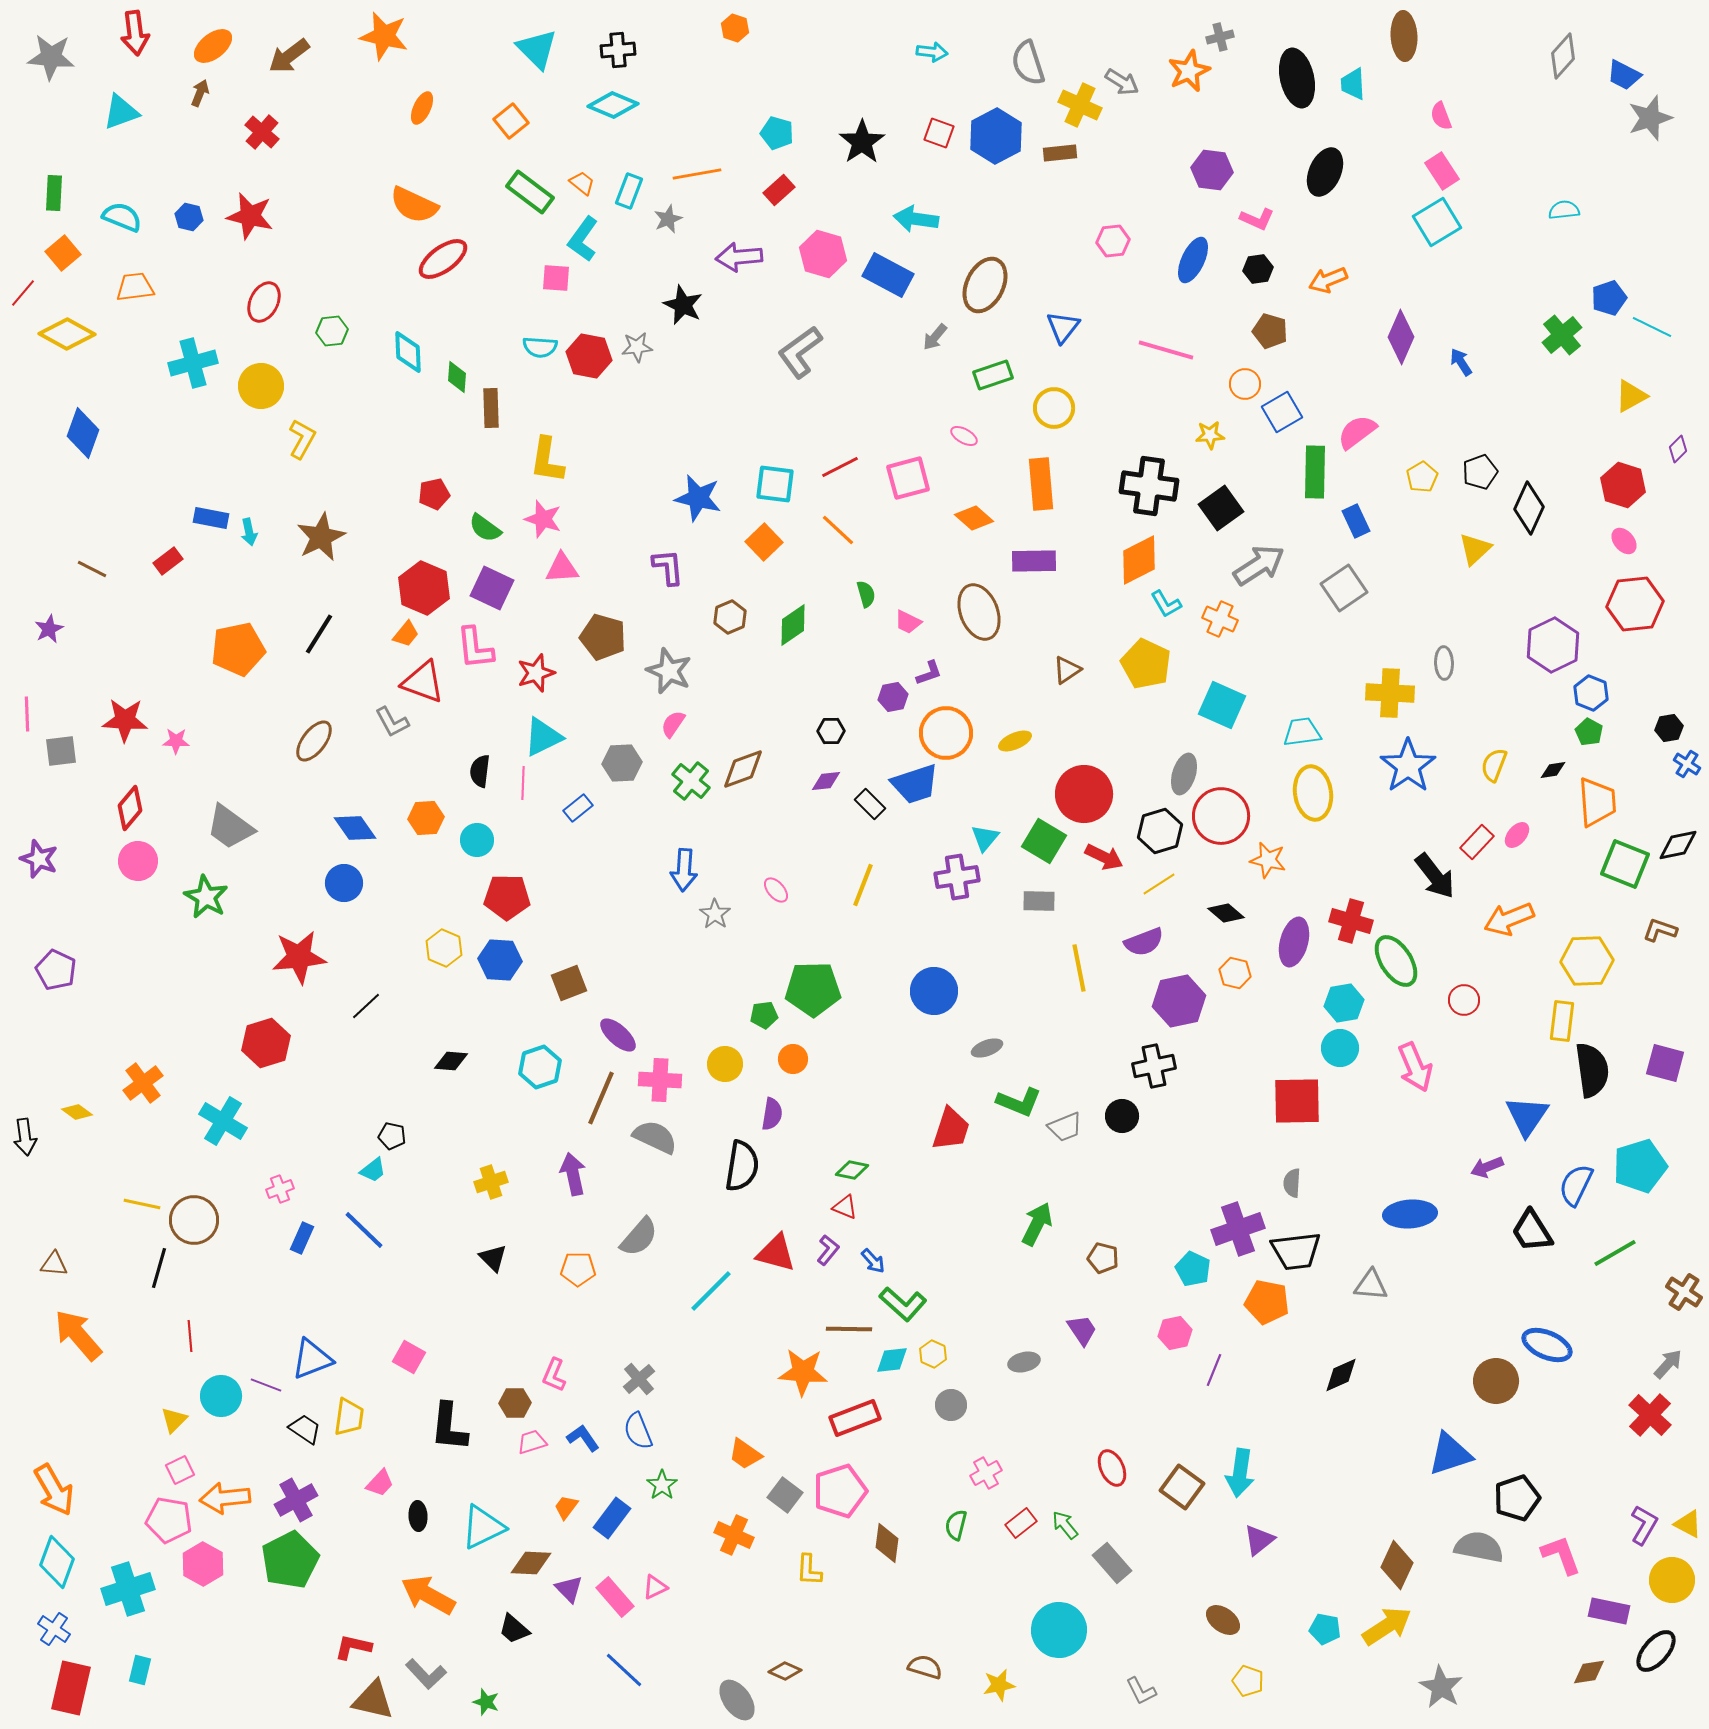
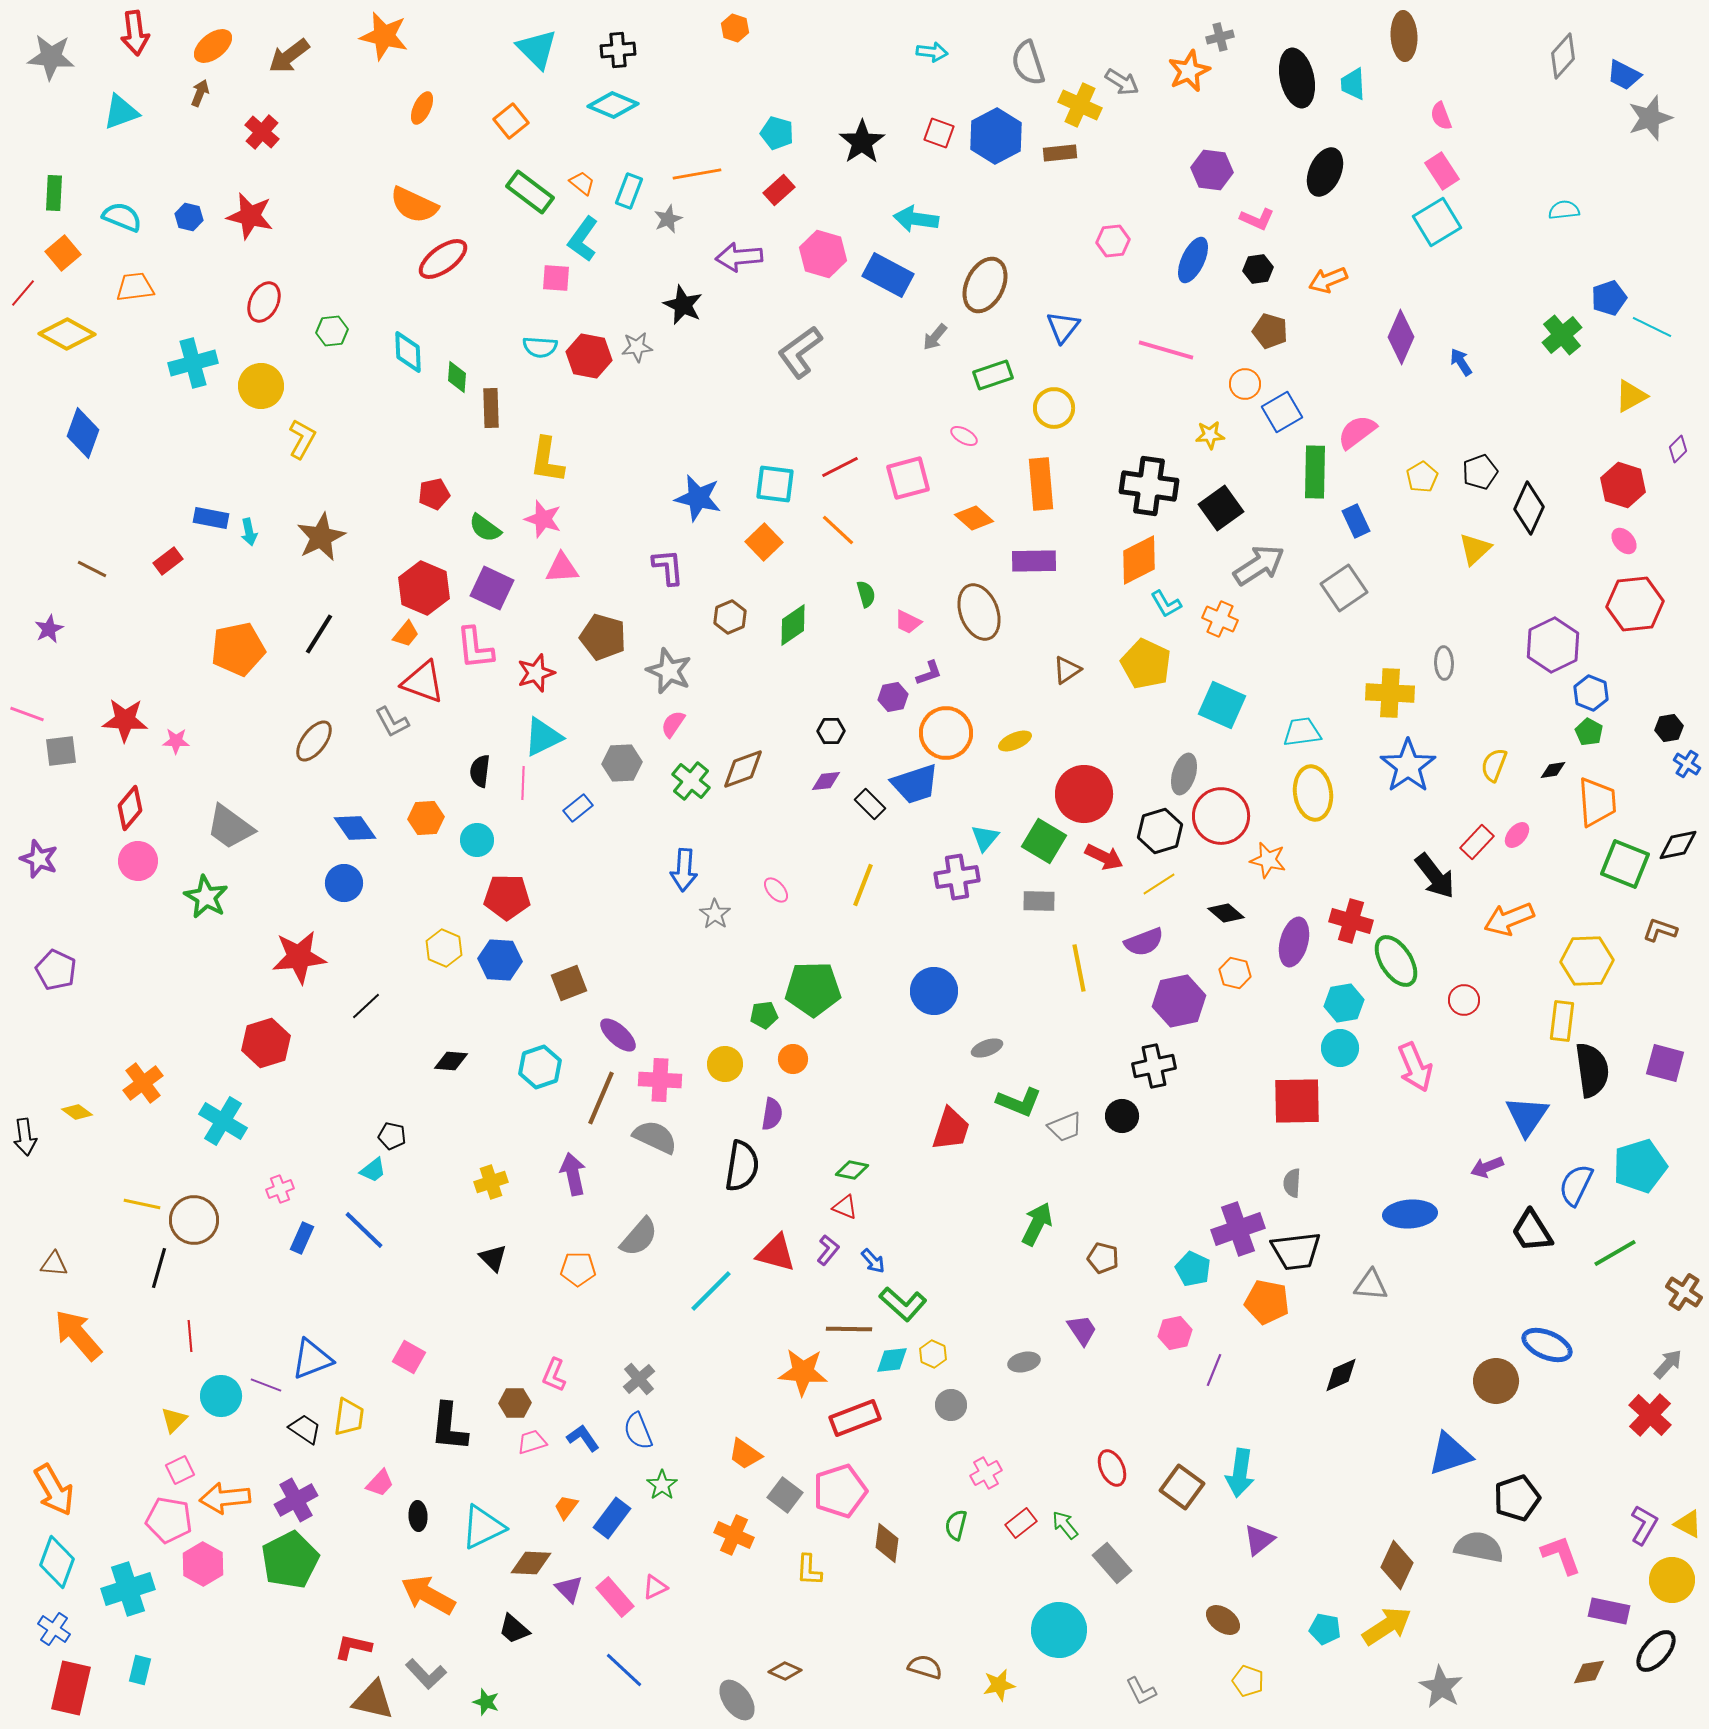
pink line at (27, 714): rotated 68 degrees counterclockwise
